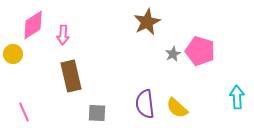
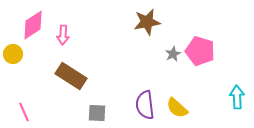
brown star: rotated 16 degrees clockwise
brown rectangle: rotated 44 degrees counterclockwise
purple semicircle: moved 1 px down
